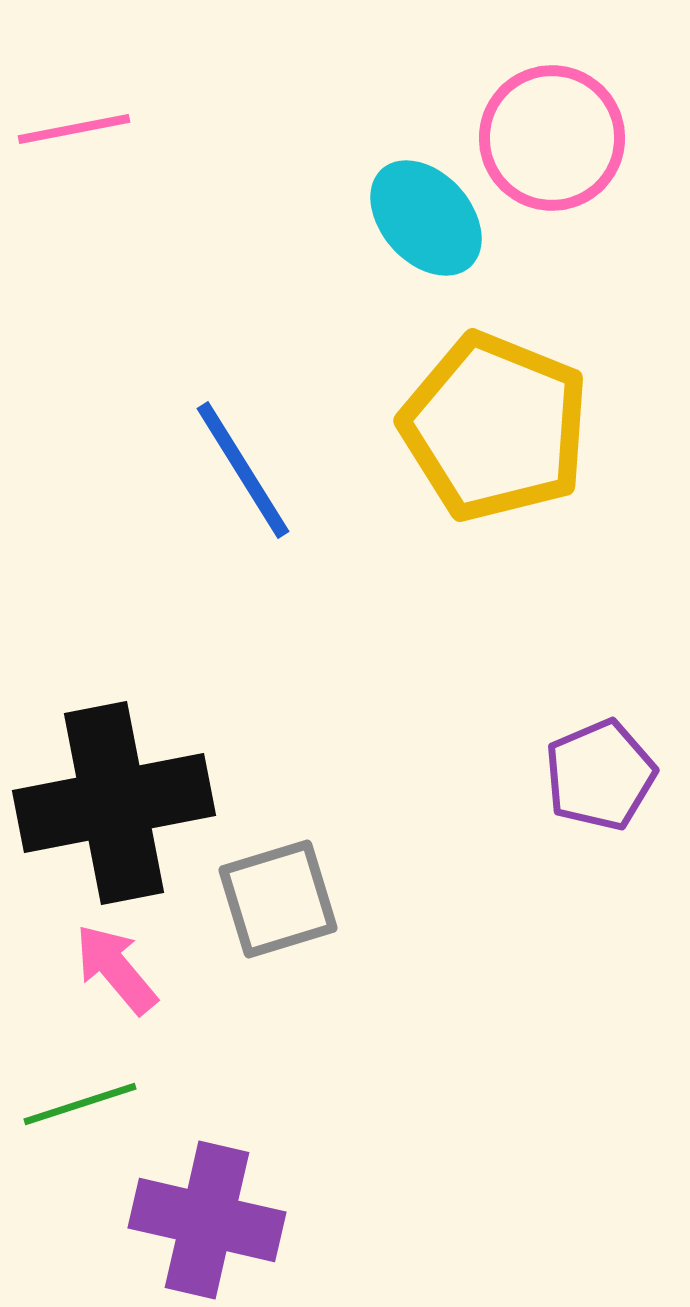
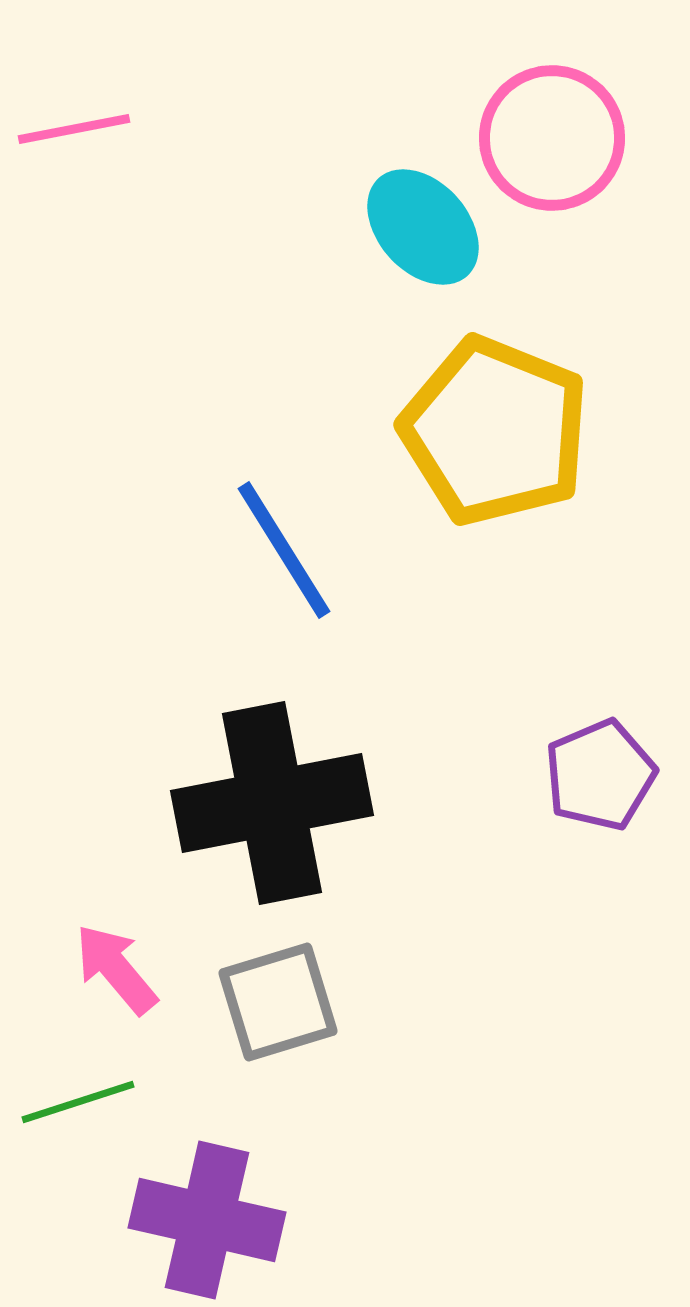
cyan ellipse: moved 3 px left, 9 px down
yellow pentagon: moved 4 px down
blue line: moved 41 px right, 80 px down
black cross: moved 158 px right
gray square: moved 103 px down
green line: moved 2 px left, 2 px up
